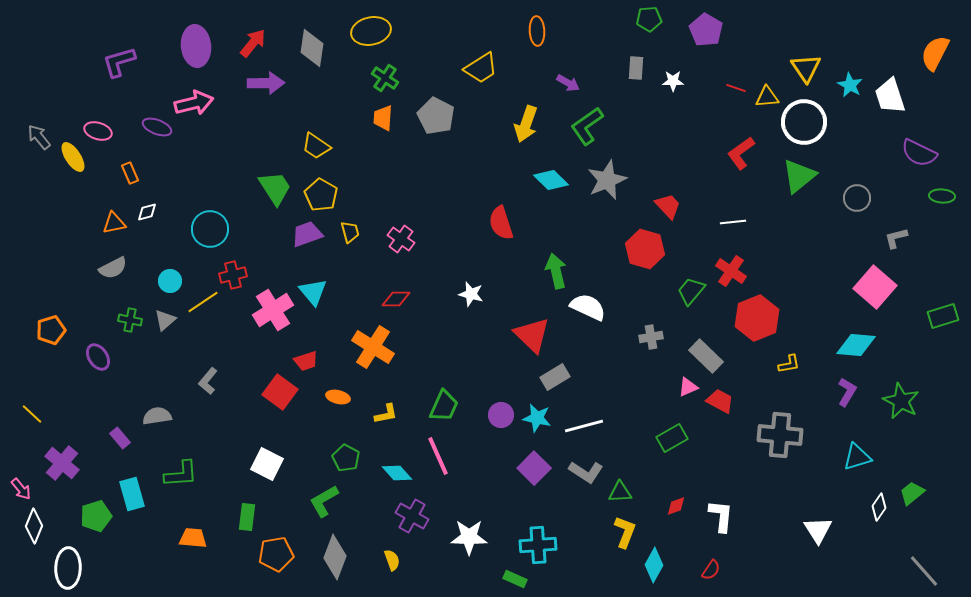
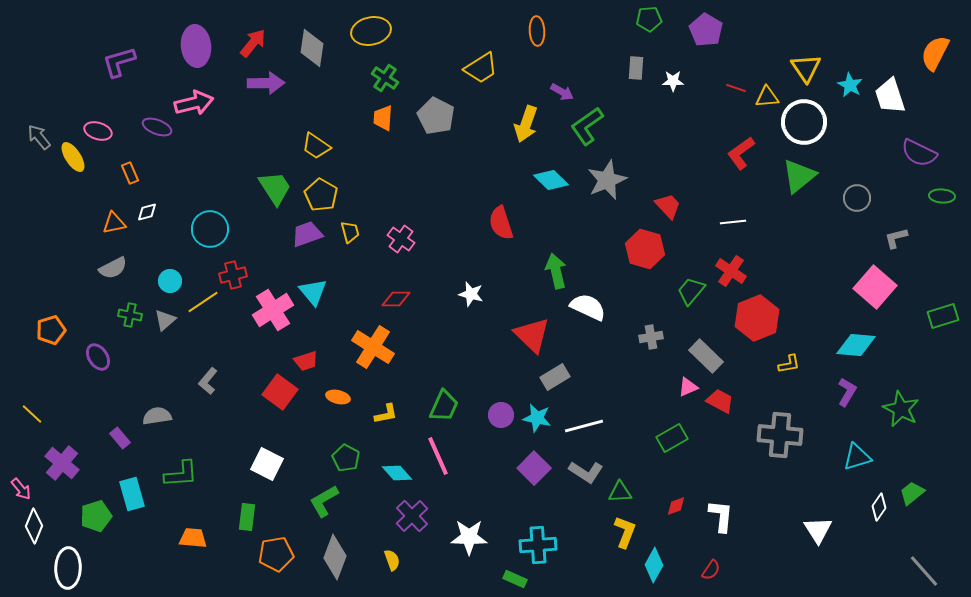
purple arrow at (568, 83): moved 6 px left, 9 px down
green cross at (130, 320): moved 5 px up
green star at (901, 401): moved 8 px down
purple cross at (412, 516): rotated 16 degrees clockwise
